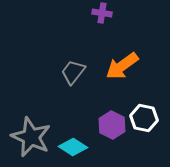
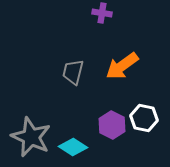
gray trapezoid: rotated 24 degrees counterclockwise
